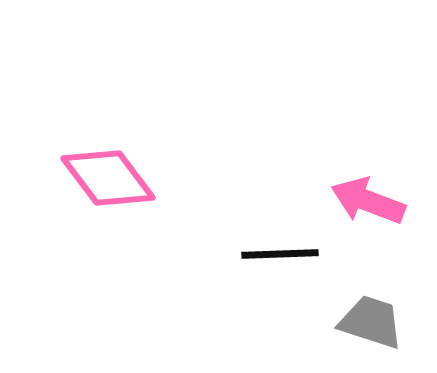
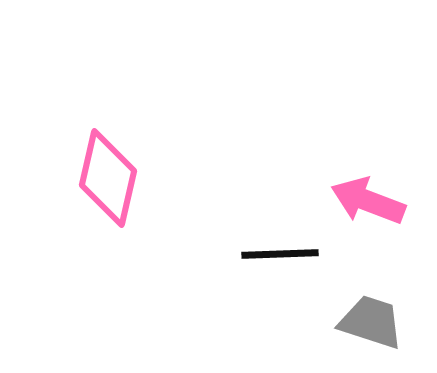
pink diamond: rotated 50 degrees clockwise
